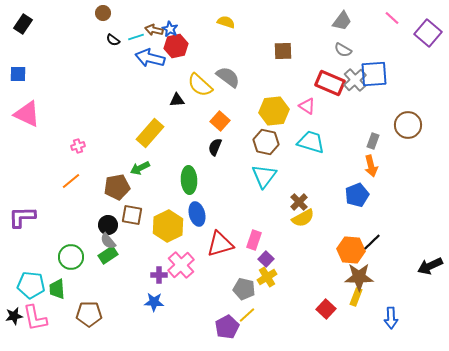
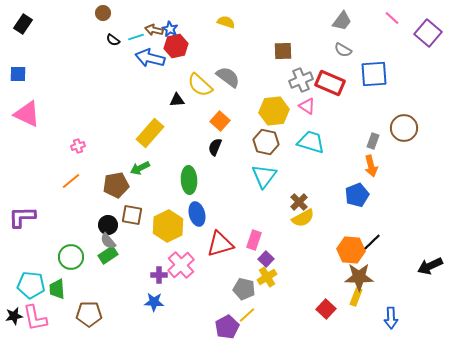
gray cross at (355, 80): moved 54 px left; rotated 20 degrees clockwise
brown circle at (408, 125): moved 4 px left, 3 px down
brown pentagon at (117, 187): moved 1 px left, 2 px up
